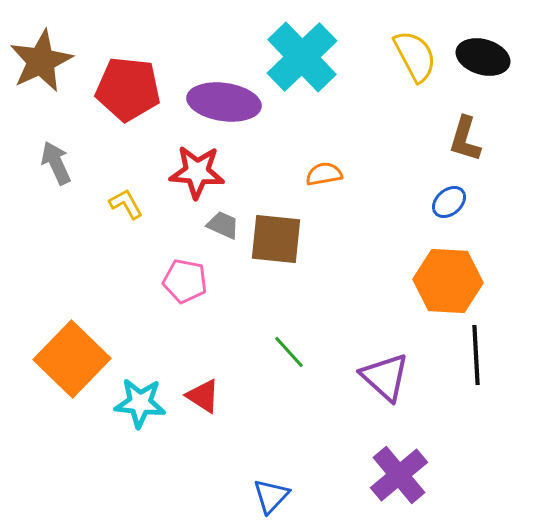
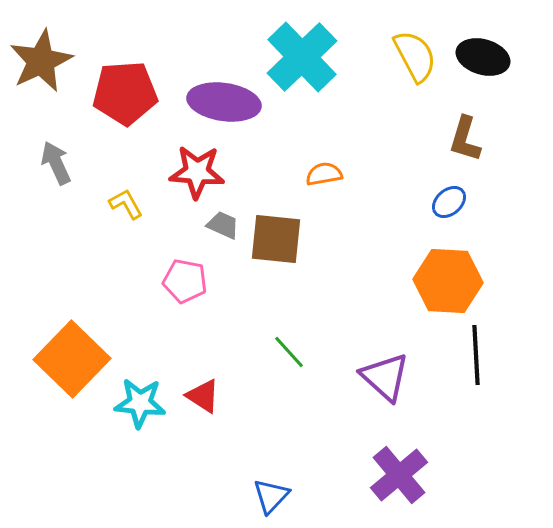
red pentagon: moved 3 px left, 4 px down; rotated 10 degrees counterclockwise
